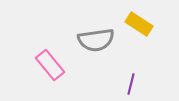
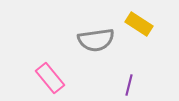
pink rectangle: moved 13 px down
purple line: moved 2 px left, 1 px down
